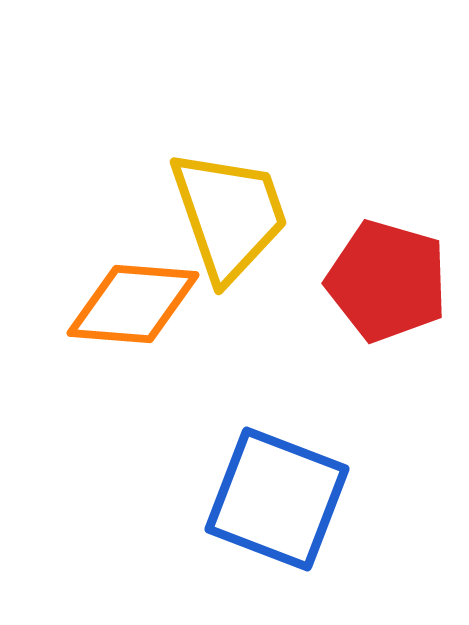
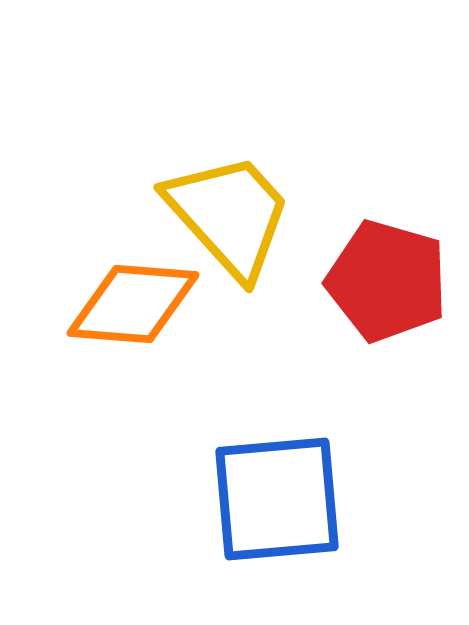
yellow trapezoid: rotated 23 degrees counterclockwise
blue square: rotated 26 degrees counterclockwise
